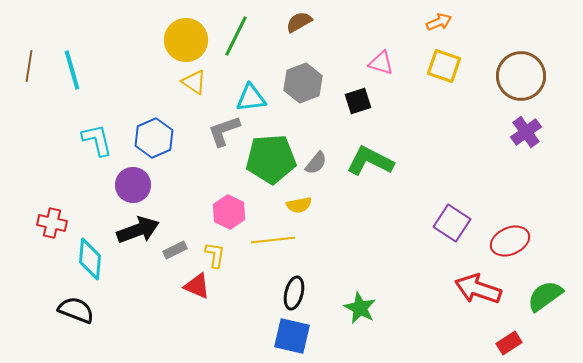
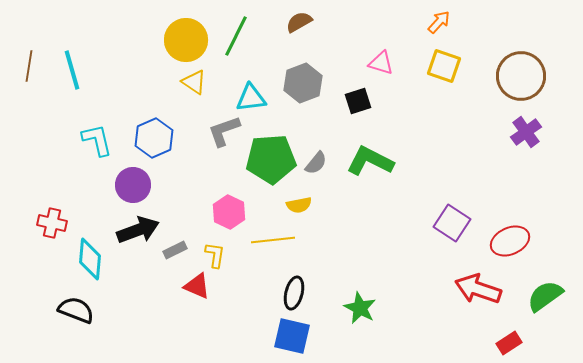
orange arrow: rotated 25 degrees counterclockwise
